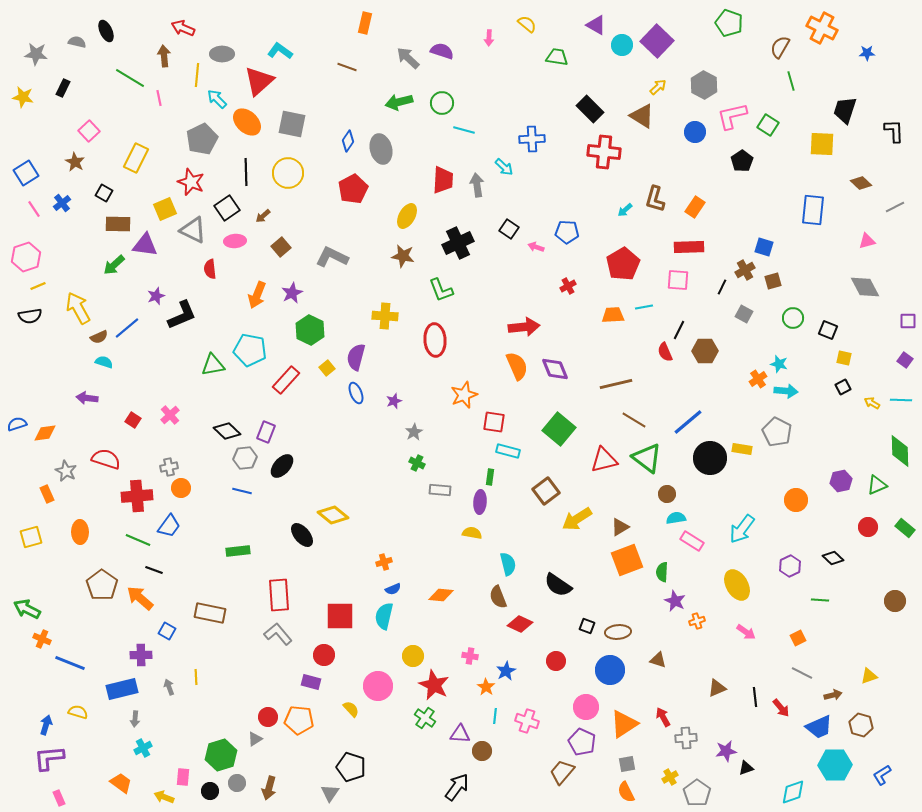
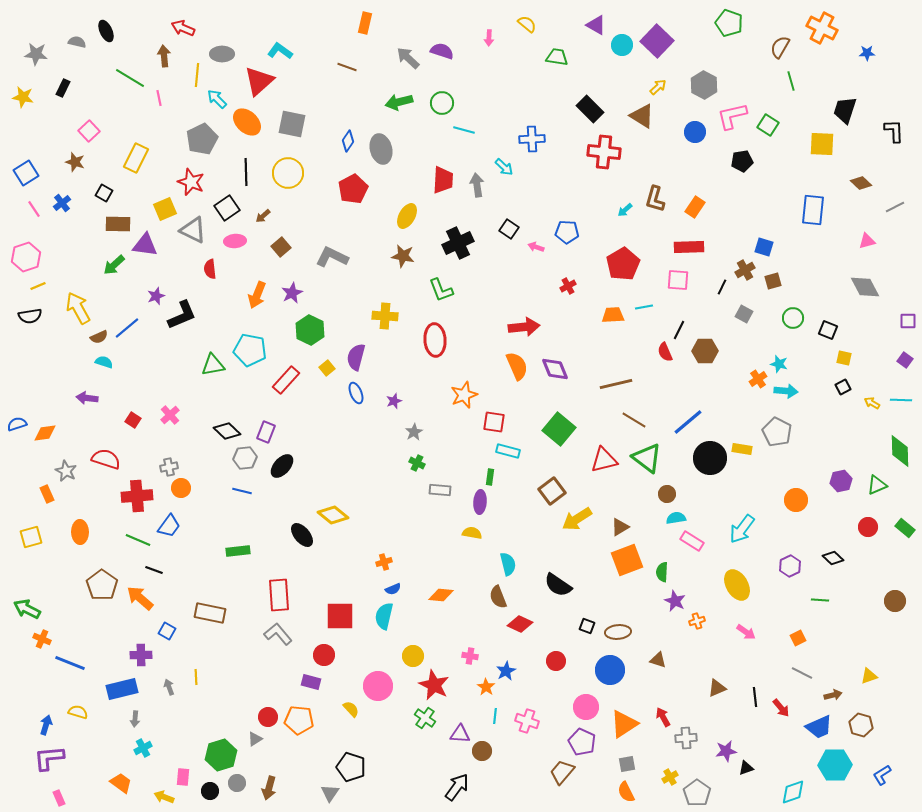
black pentagon at (742, 161): rotated 25 degrees clockwise
brown star at (75, 162): rotated 12 degrees counterclockwise
brown square at (546, 491): moved 6 px right
